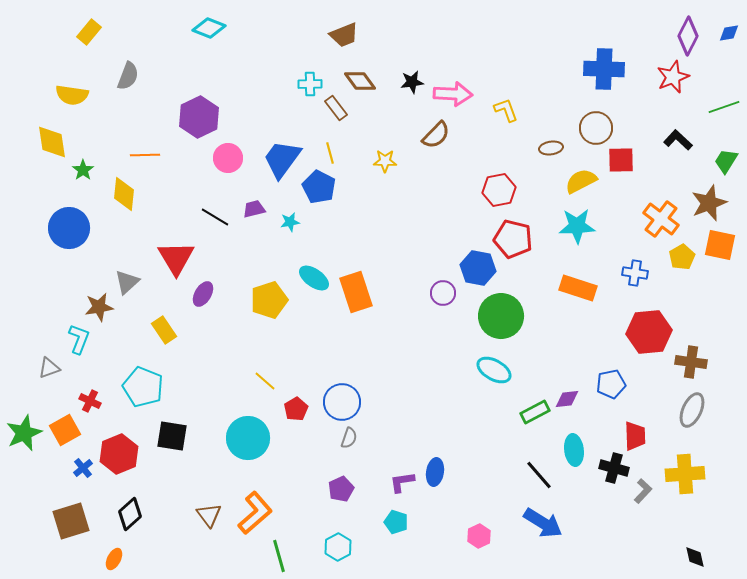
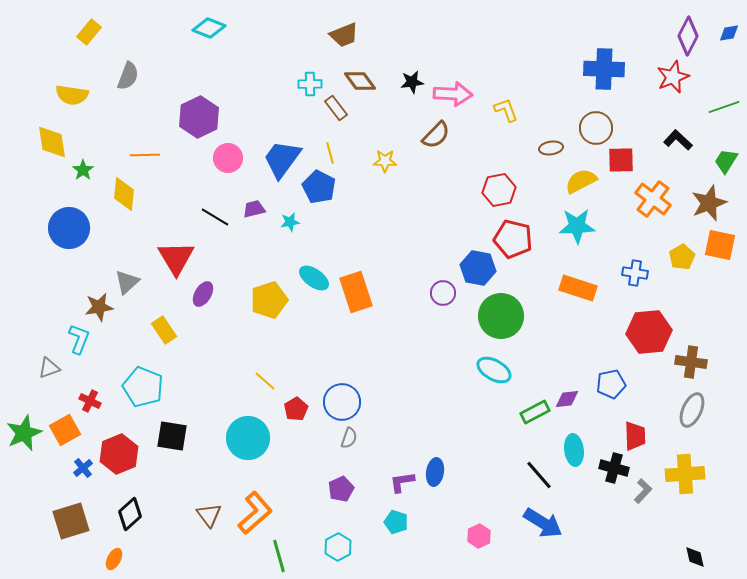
orange cross at (661, 219): moved 8 px left, 20 px up
